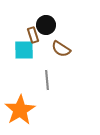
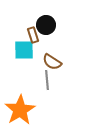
brown semicircle: moved 9 px left, 13 px down
